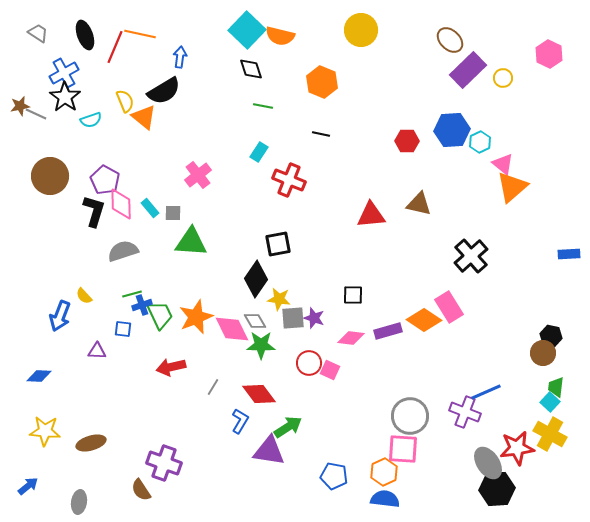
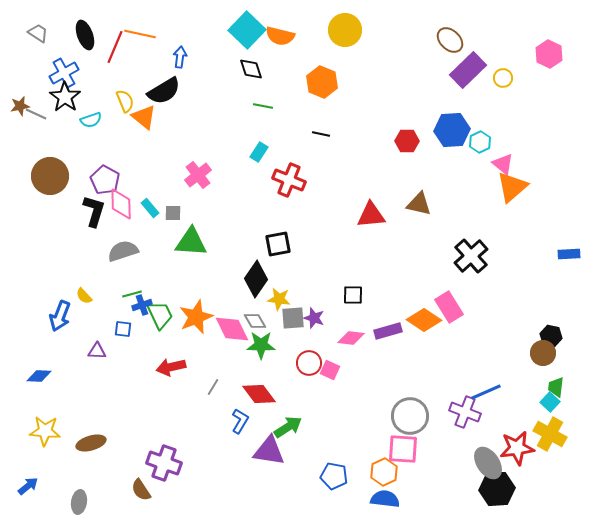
yellow circle at (361, 30): moved 16 px left
